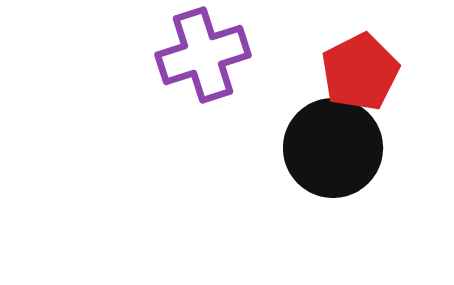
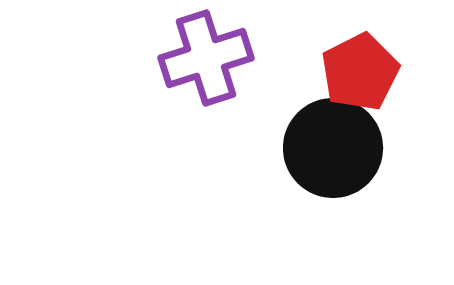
purple cross: moved 3 px right, 3 px down
